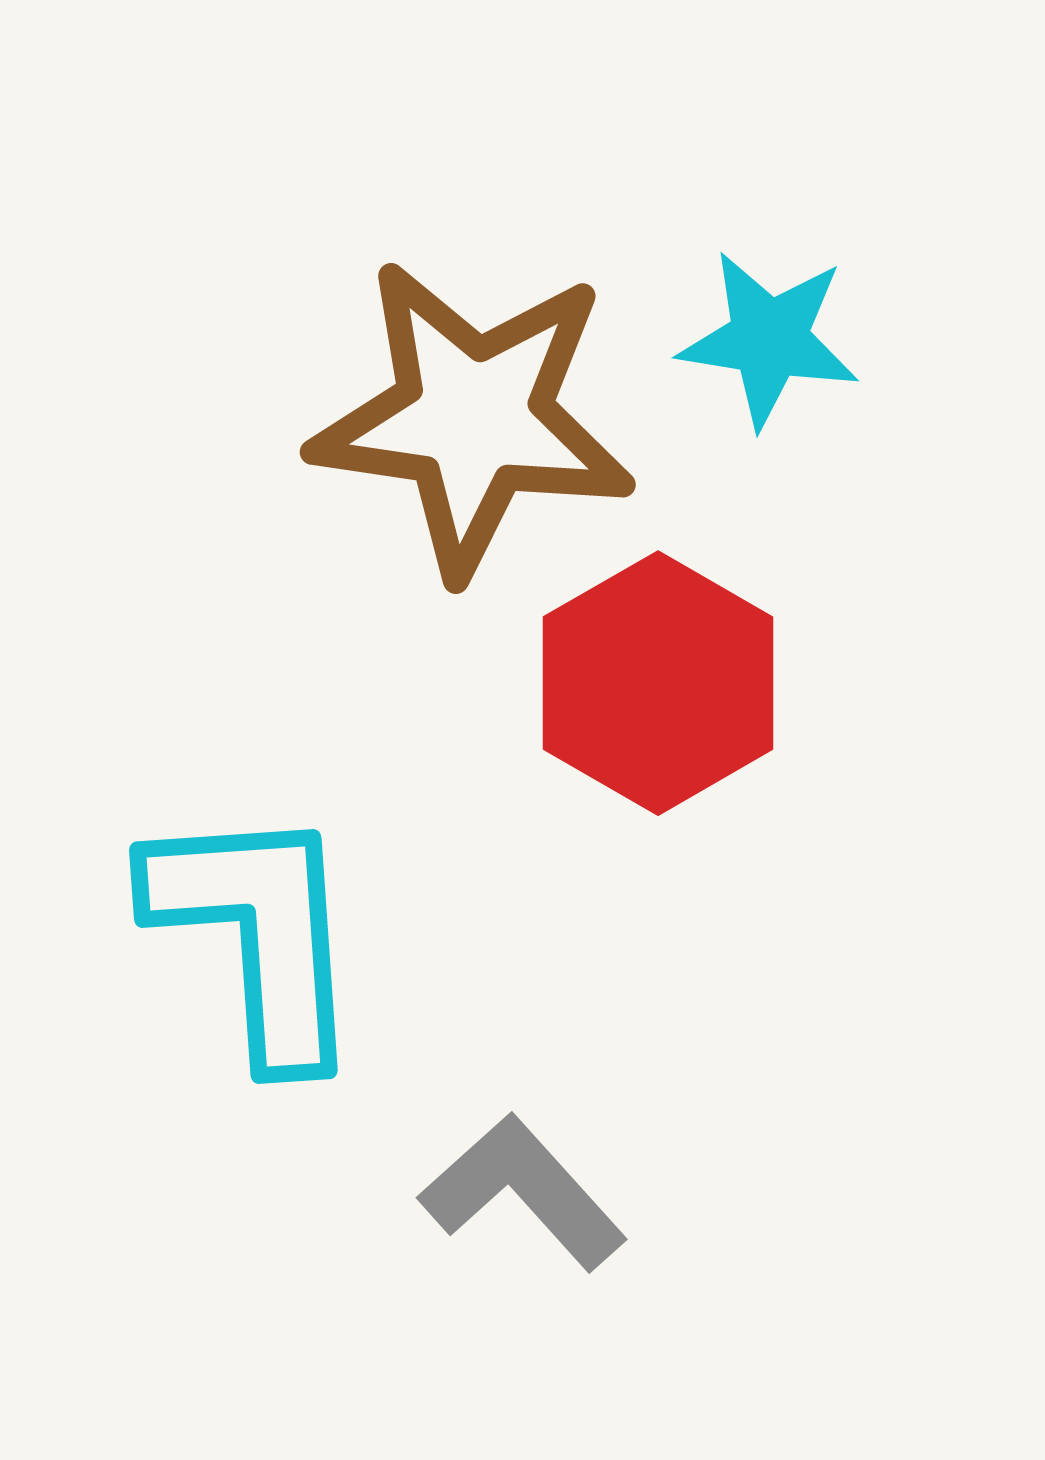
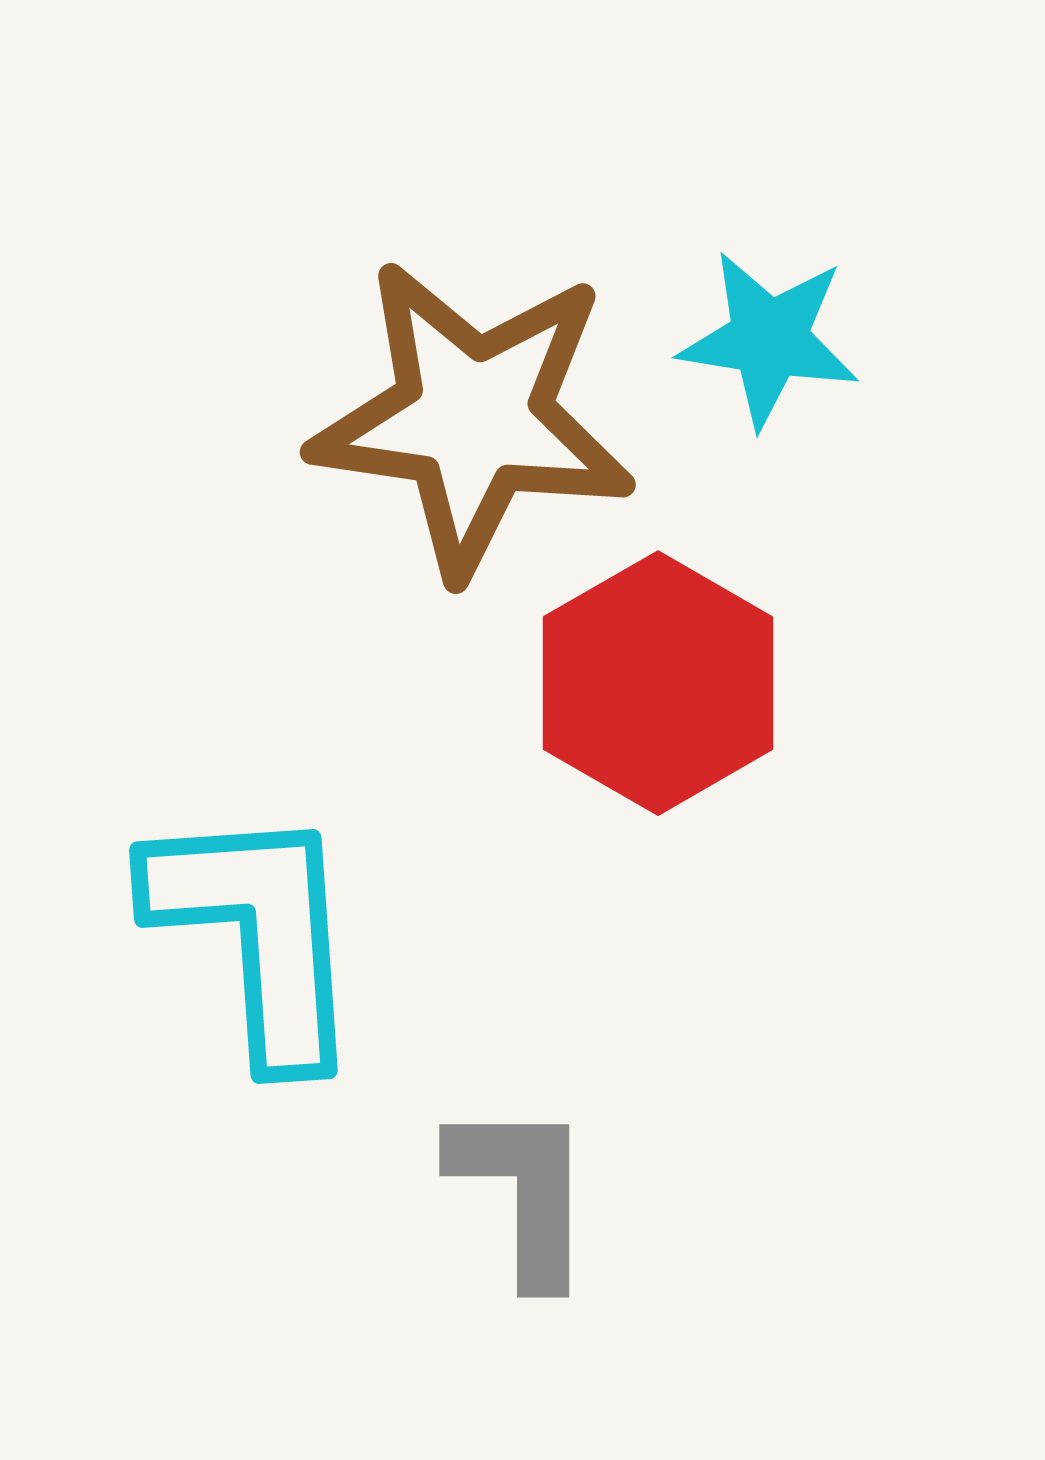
gray L-shape: rotated 42 degrees clockwise
